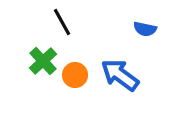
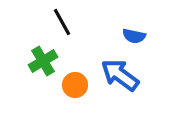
blue semicircle: moved 11 px left, 7 px down
green cross: rotated 12 degrees clockwise
orange circle: moved 10 px down
